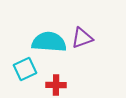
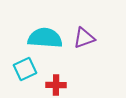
purple triangle: moved 2 px right
cyan semicircle: moved 4 px left, 4 px up
